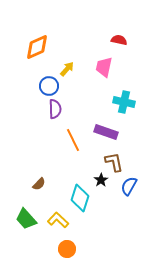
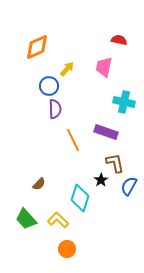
brown L-shape: moved 1 px right, 1 px down
